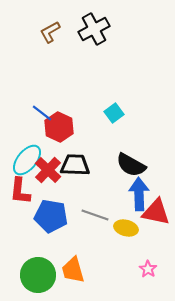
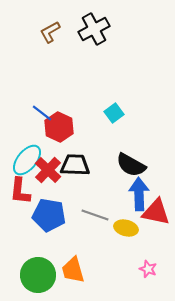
blue pentagon: moved 2 px left, 1 px up
pink star: rotated 12 degrees counterclockwise
